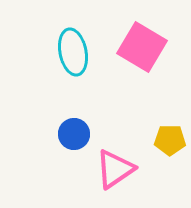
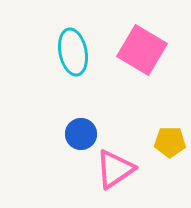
pink square: moved 3 px down
blue circle: moved 7 px right
yellow pentagon: moved 2 px down
